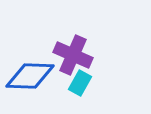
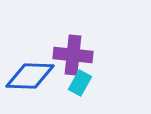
purple cross: rotated 18 degrees counterclockwise
